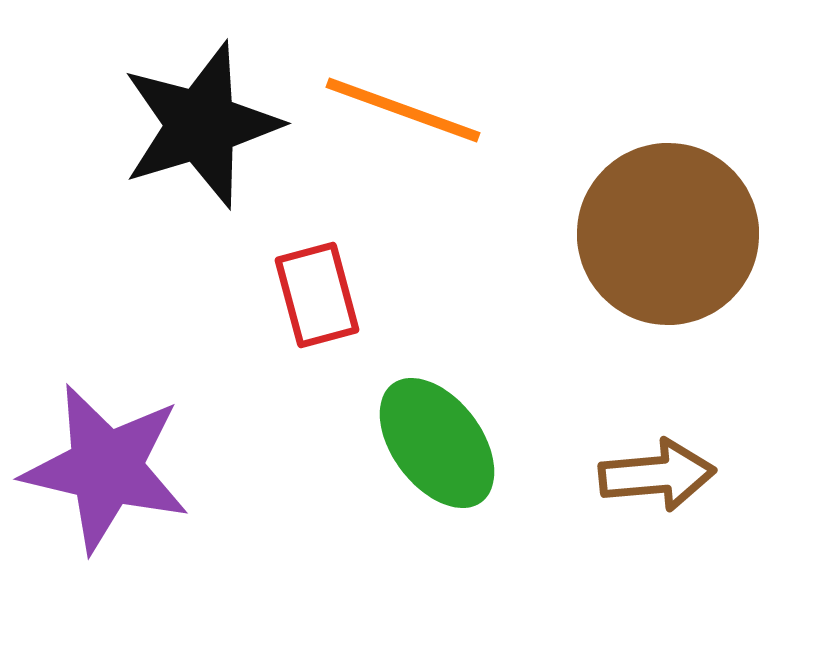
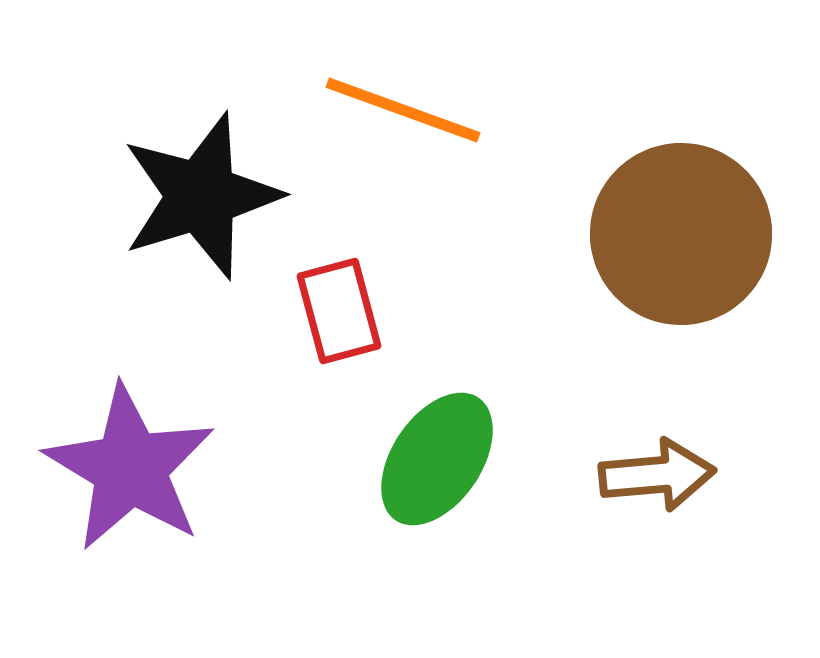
black star: moved 71 px down
brown circle: moved 13 px right
red rectangle: moved 22 px right, 16 px down
green ellipse: moved 16 px down; rotated 71 degrees clockwise
purple star: moved 24 px right; rotated 18 degrees clockwise
